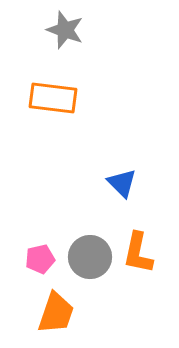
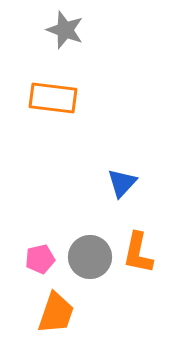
blue triangle: rotated 28 degrees clockwise
